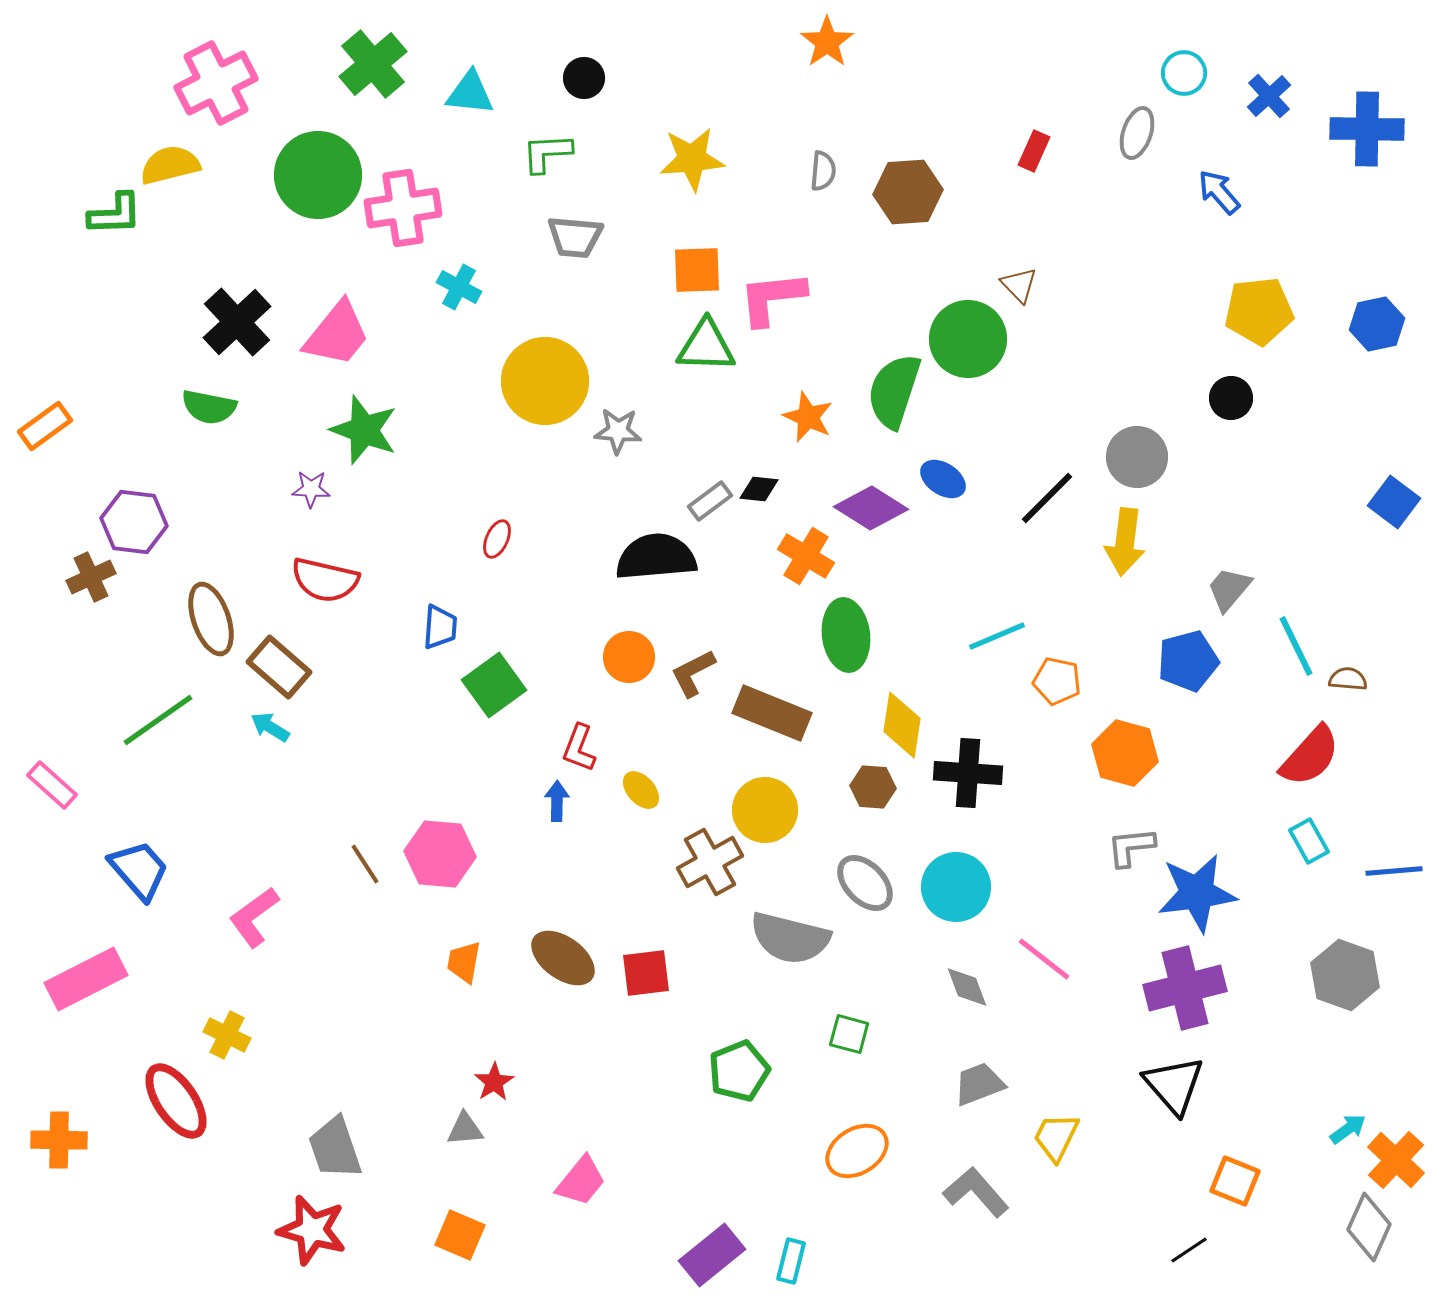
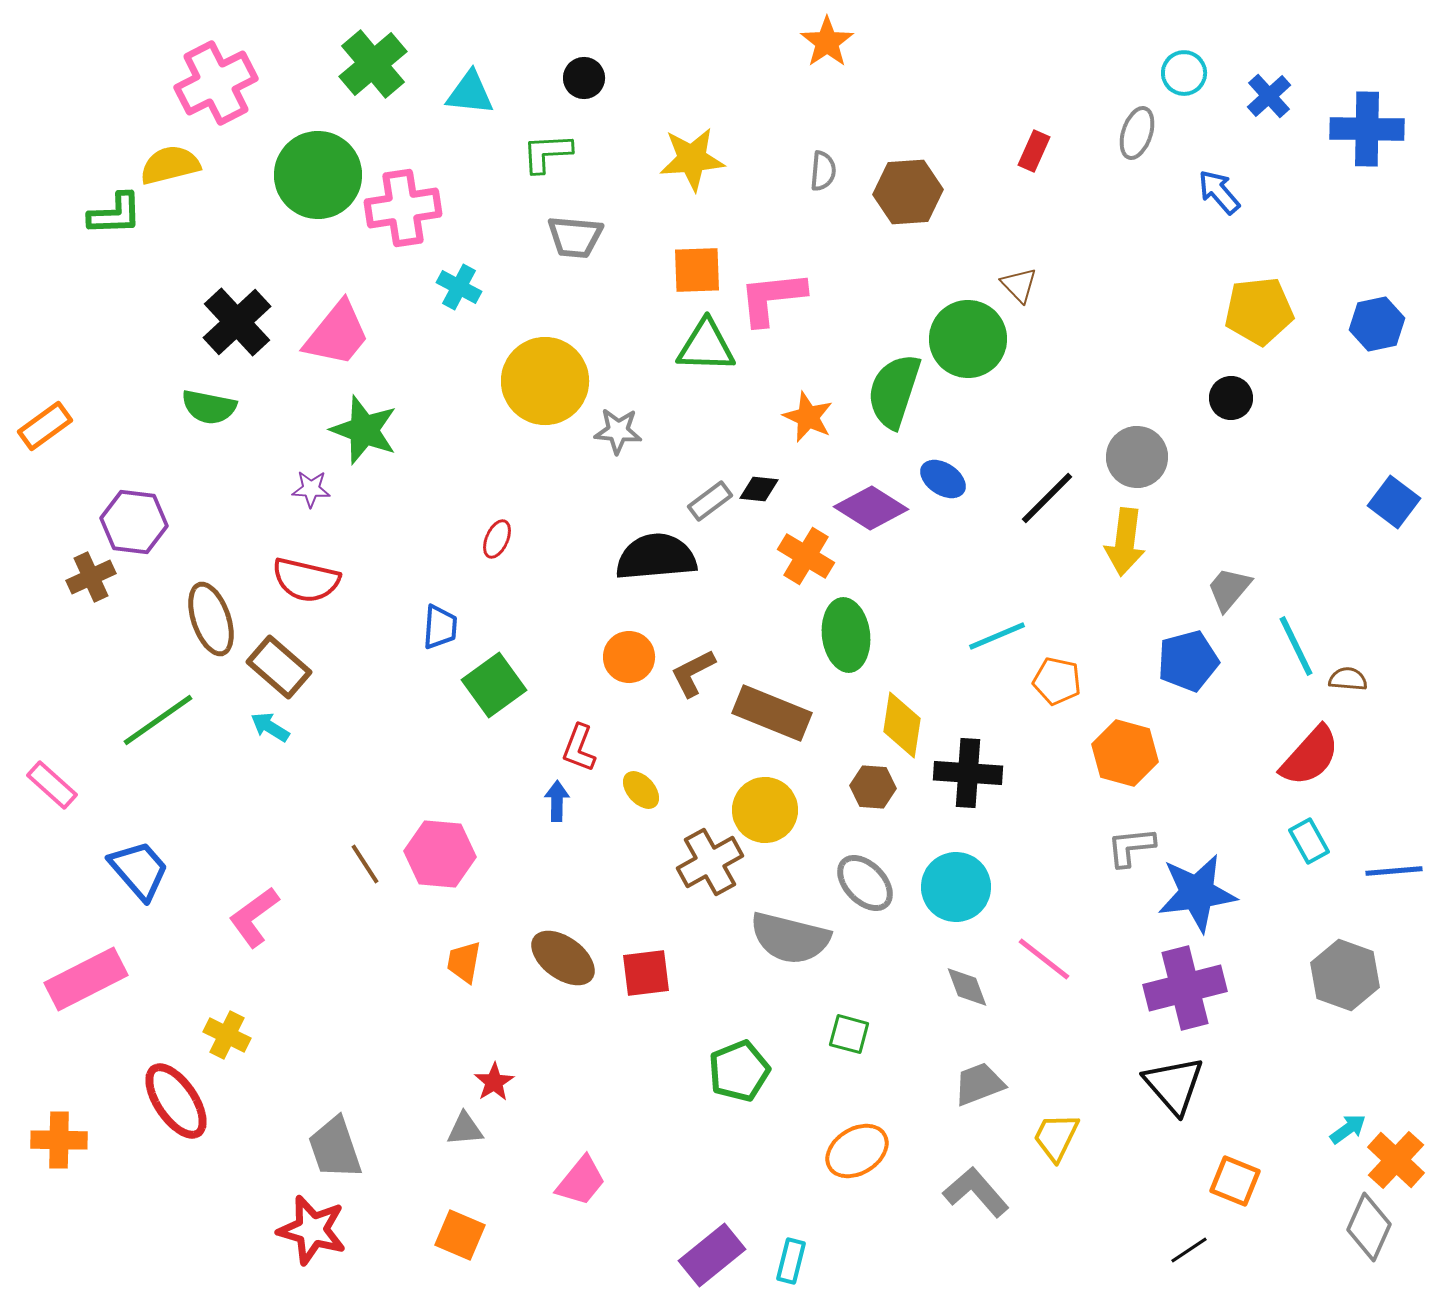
red semicircle at (325, 580): moved 19 px left
